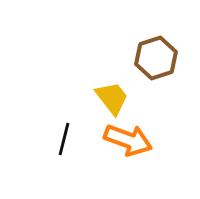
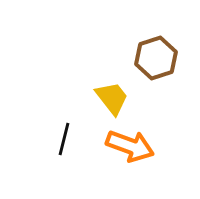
orange arrow: moved 2 px right, 6 px down
